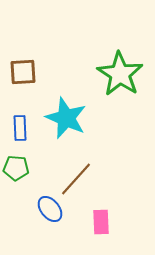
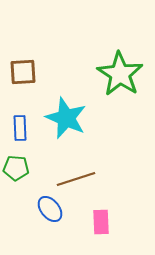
brown line: rotated 30 degrees clockwise
